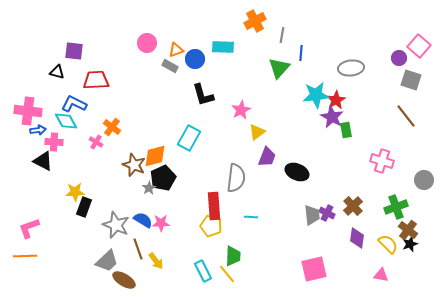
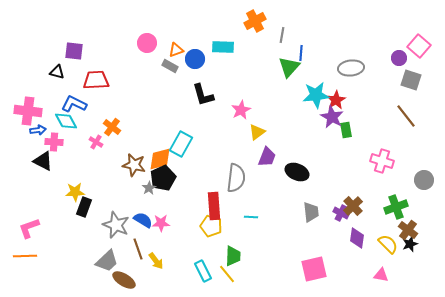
green triangle at (279, 68): moved 10 px right, 1 px up
cyan rectangle at (189, 138): moved 8 px left, 6 px down
orange diamond at (155, 156): moved 5 px right, 3 px down
brown star at (134, 165): rotated 10 degrees counterclockwise
purple cross at (327, 213): moved 14 px right
gray trapezoid at (312, 215): moved 1 px left, 3 px up
